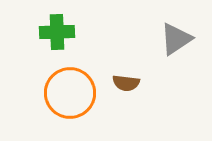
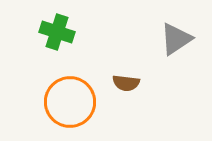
green cross: rotated 20 degrees clockwise
orange circle: moved 9 px down
